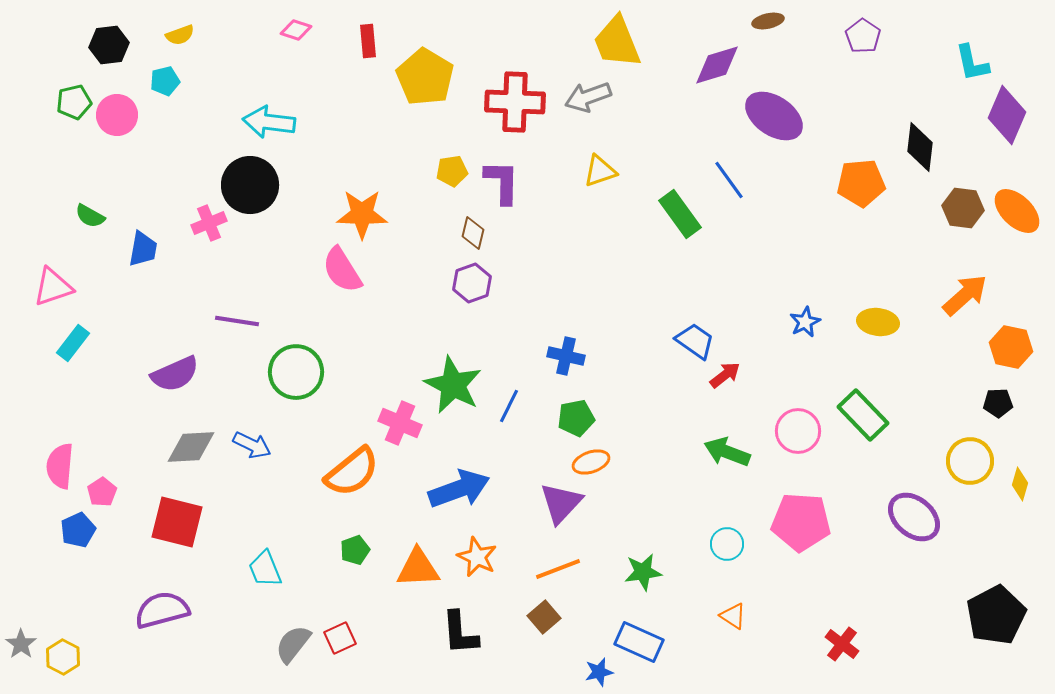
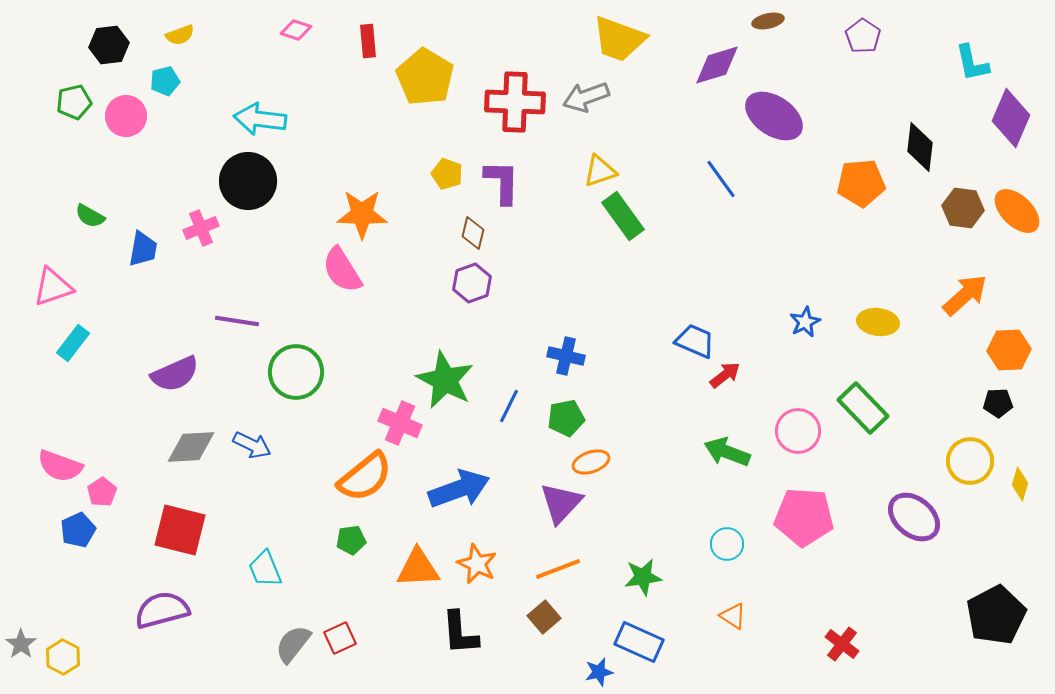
yellow trapezoid at (617, 42): moved 2 px right, 3 px up; rotated 48 degrees counterclockwise
gray arrow at (588, 97): moved 2 px left
pink circle at (117, 115): moved 9 px right, 1 px down
purple diamond at (1007, 115): moved 4 px right, 3 px down
cyan arrow at (269, 122): moved 9 px left, 3 px up
yellow pentagon at (452, 171): moved 5 px left, 3 px down; rotated 28 degrees clockwise
blue line at (729, 180): moved 8 px left, 1 px up
black circle at (250, 185): moved 2 px left, 4 px up
green rectangle at (680, 214): moved 57 px left, 2 px down
pink cross at (209, 223): moved 8 px left, 5 px down
blue trapezoid at (695, 341): rotated 12 degrees counterclockwise
orange hexagon at (1011, 347): moved 2 px left, 3 px down; rotated 15 degrees counterclockwise
green star at (453, 385): moved 8 px left, 5 px up
green rectangle at (863, 415): moved 7 px up
green pentagon at (576, 418): moved 10 px left
pink semicircle at (60, 466): rotated 75 degrees counterclockwise
orange semicircle at (352, 472): moved 13 px right, 5 px down
red square at (177, 522): moved 3 px right, 8 px down
pink pentagon at (801, 522): moved 3 px right, 5 px up
green pentagon at (355, 550): moved 4 px left, 10 px up; rotated 12 degrees clockwise
orange star at (477, 557): moved 7 px down
green star at (643, 572): moved 5 px down
